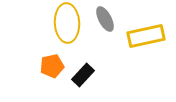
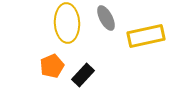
gray ellipse: moved 1 px right, 1 px up
orange pentagon: rotated 10 degrees counterclockwise
